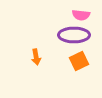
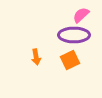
pink semicircle: rotated 132 degrees clockwise
orange square: moved 9 px left, 1 px up
